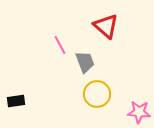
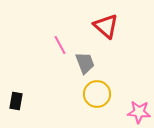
gray trapezoid: moved 1 px down
black rectangle: rotated 72 degrees counterclockwise
